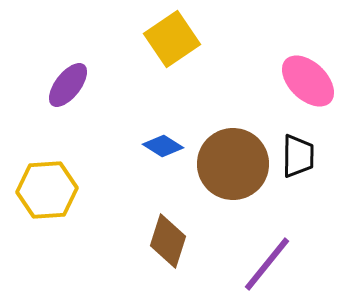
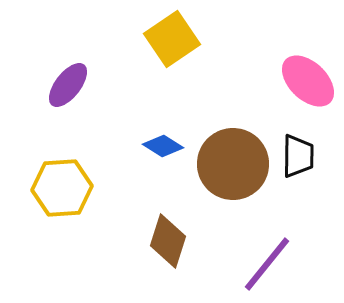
yellow hexagon: moved 15 px right, 2 px up
